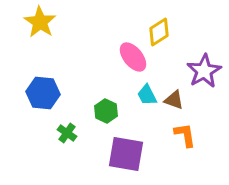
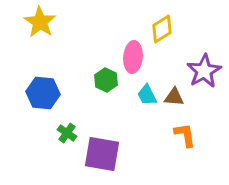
yellow diamond: moved 3 px right, 3 px up
pink ellipse: rotated 44 degrees clockwise
brown triangle: moved 3 px up; rotated 15 degrees counterclockwise
green hexagon: moved 31 px up
purple square: moved 24 px left
